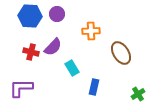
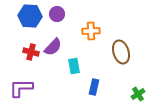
brown ellipse: moved 1 px up; rotated 15 degrees clockwise
cyan rectangle: moved 2 px right, 2 px up; rotated 21 degrees clockwise
